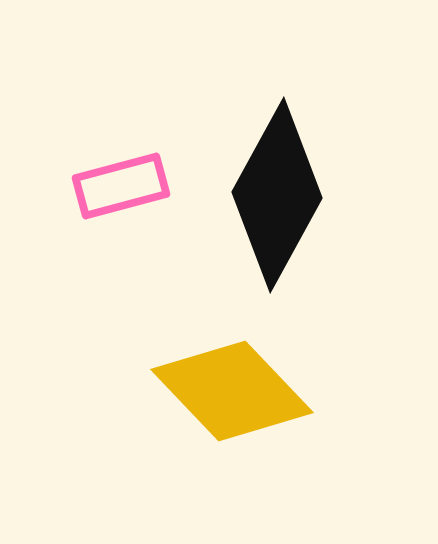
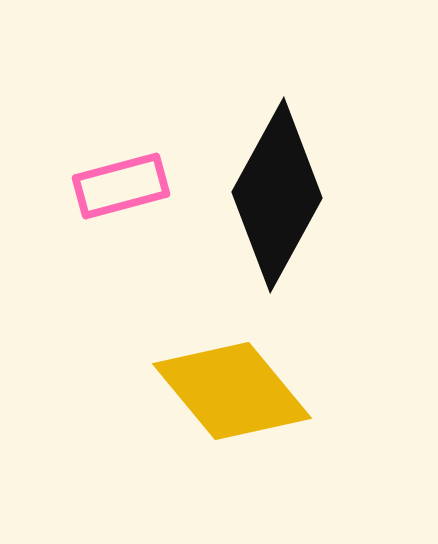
yellow diamond: rotated 4 degrees clockwise
